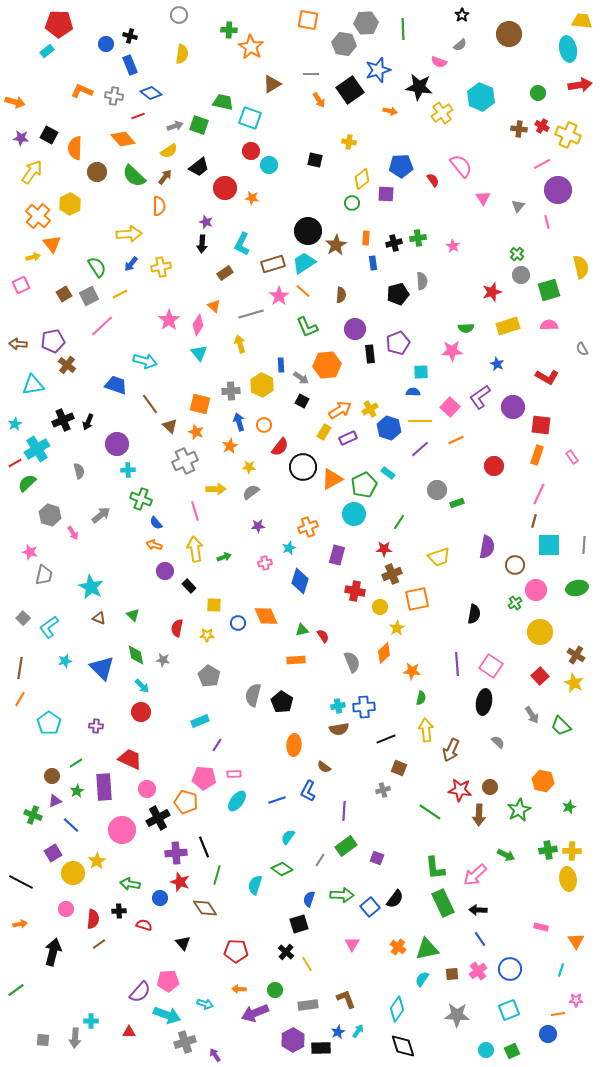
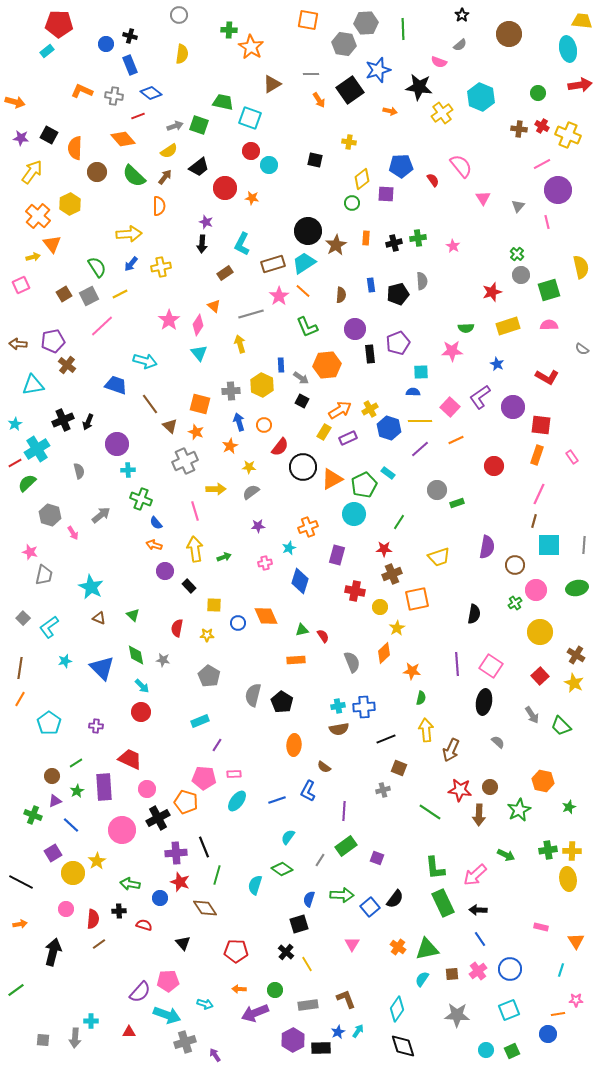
blue rectangle at (373, 263): moved 2 px left, 22 px down
gray semicircle at (582, 349): rotated 24 degrees counterclockwise
